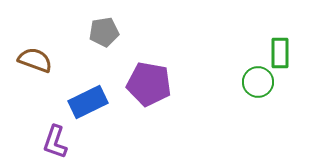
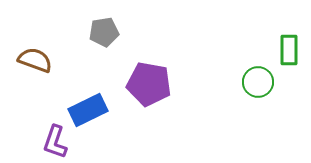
green rectangle: moved 9 px right, 3 px up
blue rectangle: moved 8 px down
